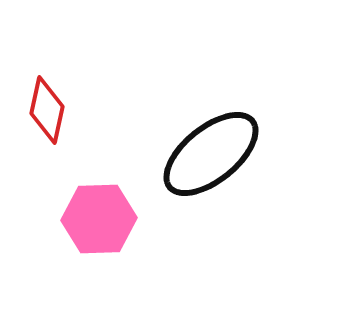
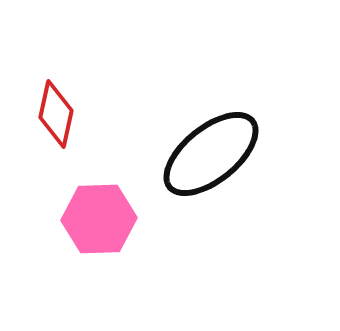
red diamond: moved 9 px right, 4 px down
